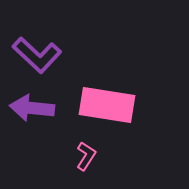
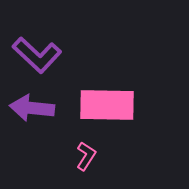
pink rectangle: rotated 8 degrees counterclockwise
